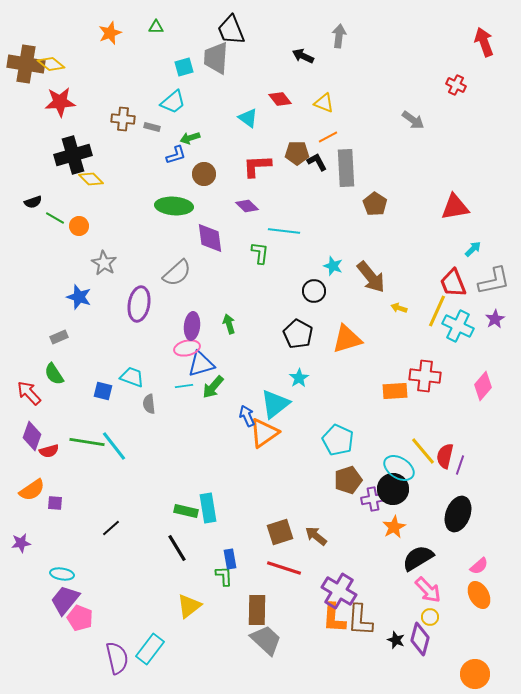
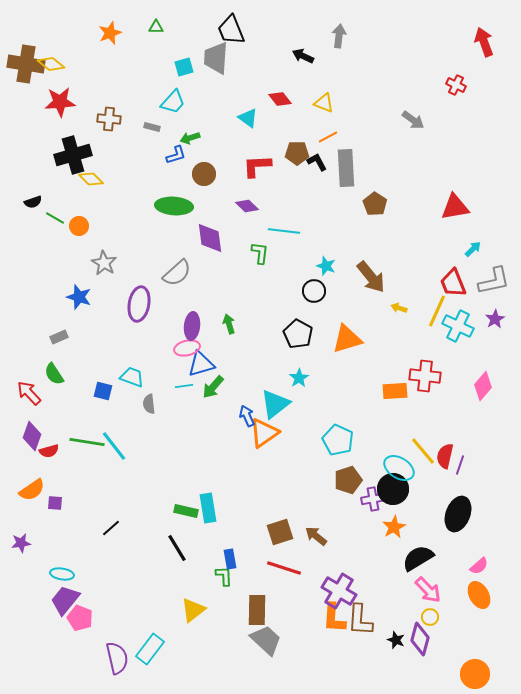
cyan trapezoid at (173, 102): rotated 8 degrees counterclockwise
brown cross at (123, 119): moved 14 px left
cyan star at (333, 266): moved 7 px left
yellow triangle at (189, 606): moved 4 px right, 4 px down
